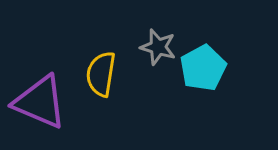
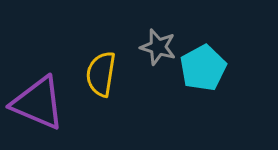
purple triangle: moved 2 px left, 1 px down
